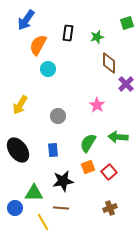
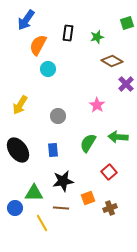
brown diamond: moved 3 px right, 2 px up; rotated 60 degrees counterclockwise
orange square: moved 31 px down
yellow line: moved 1 px left, 1 px down
